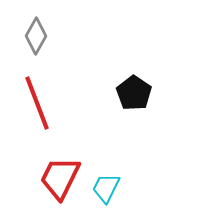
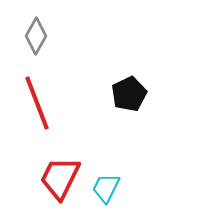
black pentagon: moved 5 px left, 1 px down; rotated 12 degrees clockwise
